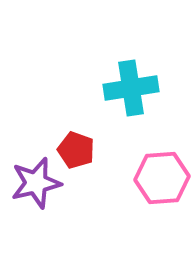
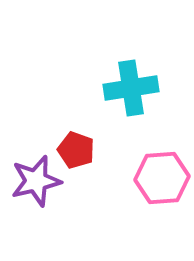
purple star: moved 2 px up
